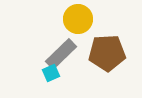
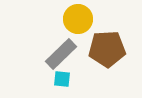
brown pentagon: moved 4 px up
cyan square: moved 11 px right, 6 px down; rotated 30 degrees clockwise
